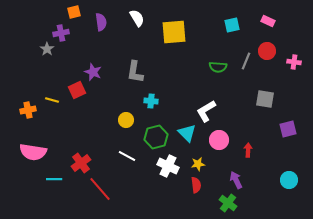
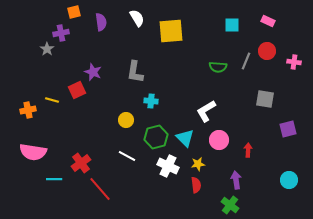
cyan square: rotated 14 degrees clockwise
yellow square: moved 3 px left, 1 px up
cyan triangle: moved 2 px left, 5 px down
purple arrow: rotated 18 degrees clockwise
green cross: moved 2 px right, 2 px down
